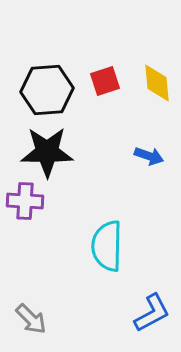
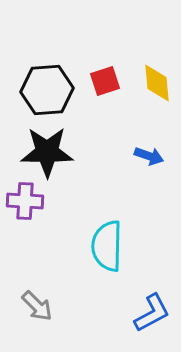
gray arrow: moved 6 px right, 13 px up
